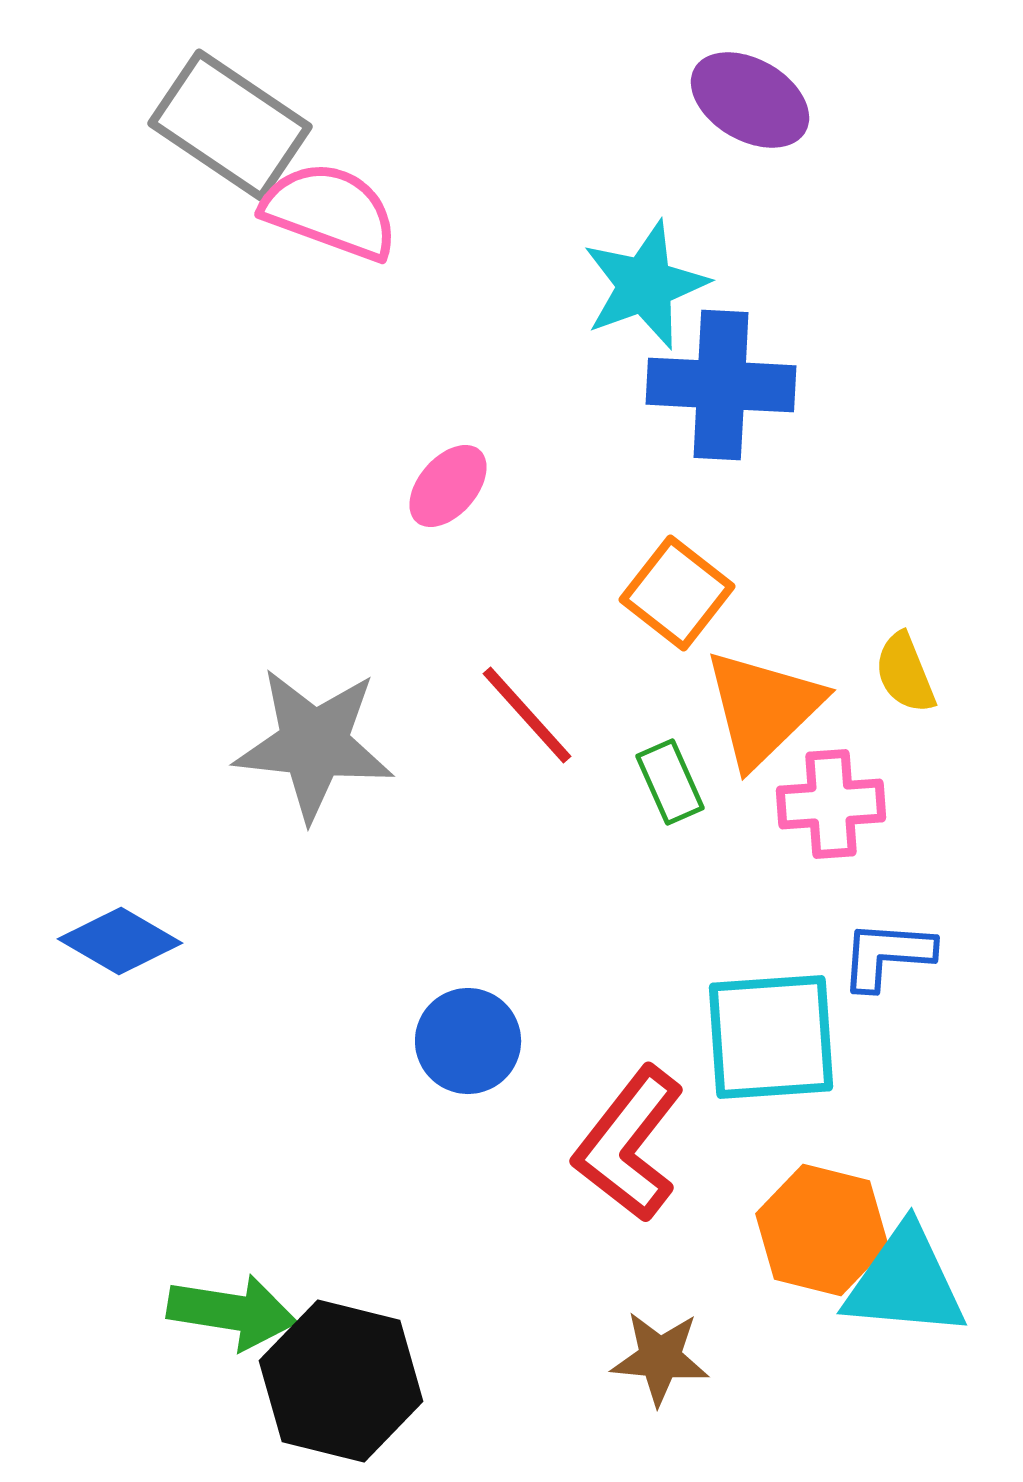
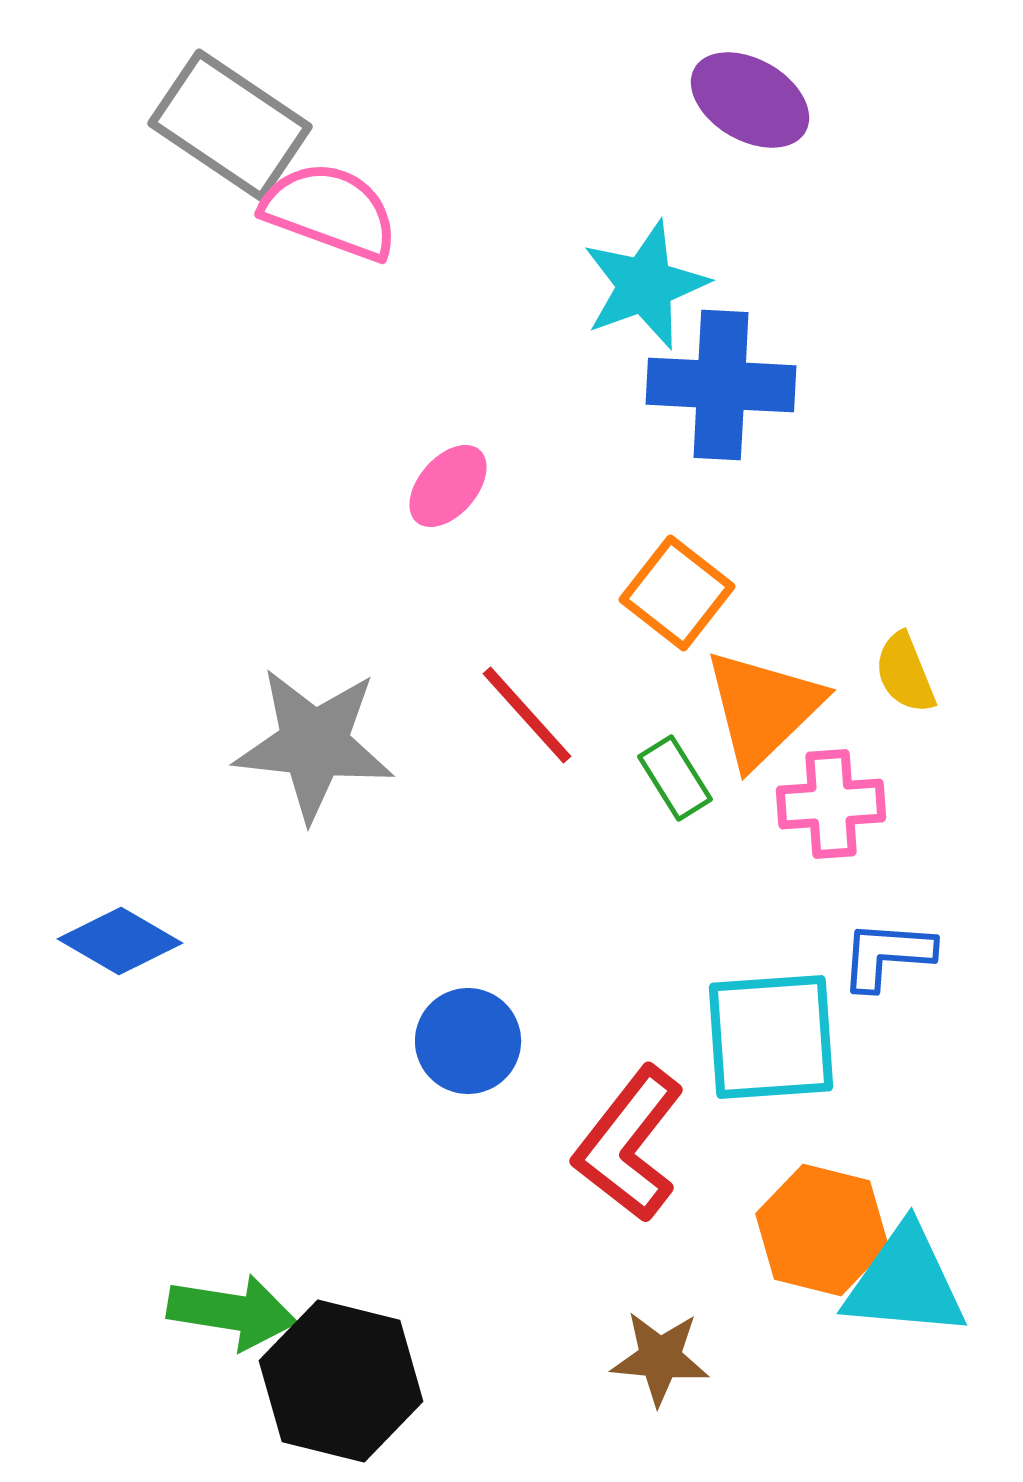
green rectangle: moved 5 px right, 4 px up; rotated 8 degrees counterclockwise
